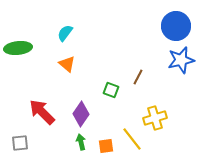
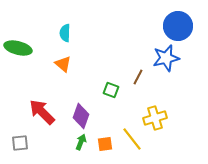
blue circle: moved 2 px right
cyan semicircle: rotated 36 degrees counterclockwise
green ellipse: rotated 20 degrees clockwise
blue star: moved 15 px left, 2 px up
orange triangle: moved 4 px left
purple diamond: moved 2 px down; rotated 15 degrees counterclockwise
green arrow: rotated 35 degrees clockwise
orange square: moved 1 px left, 2 px up
